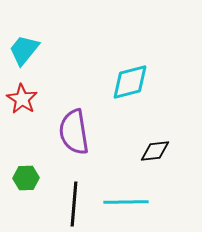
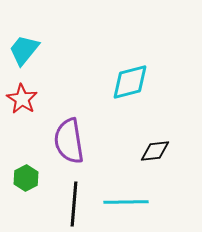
purple semicircle: moved 5 px left, 9 px down
green hexagon: rotated 25 degrees counterclockwise
